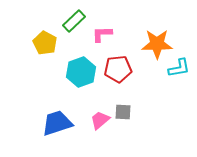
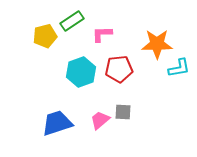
green rectangle: moved 2 px left; rotated 10 degrees clockwise
yellow pentagon: moved 7 px up; rotated 30 degrees clockwise
red pentagon: moved 1 px right
